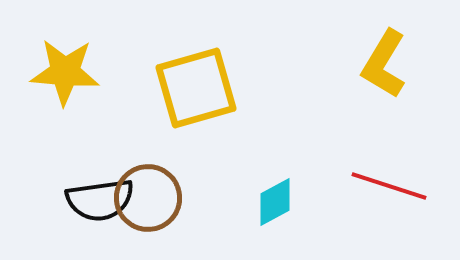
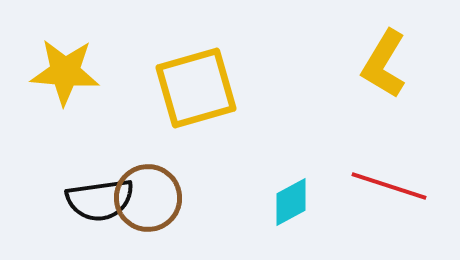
cyan diamond: moved 16 px right
